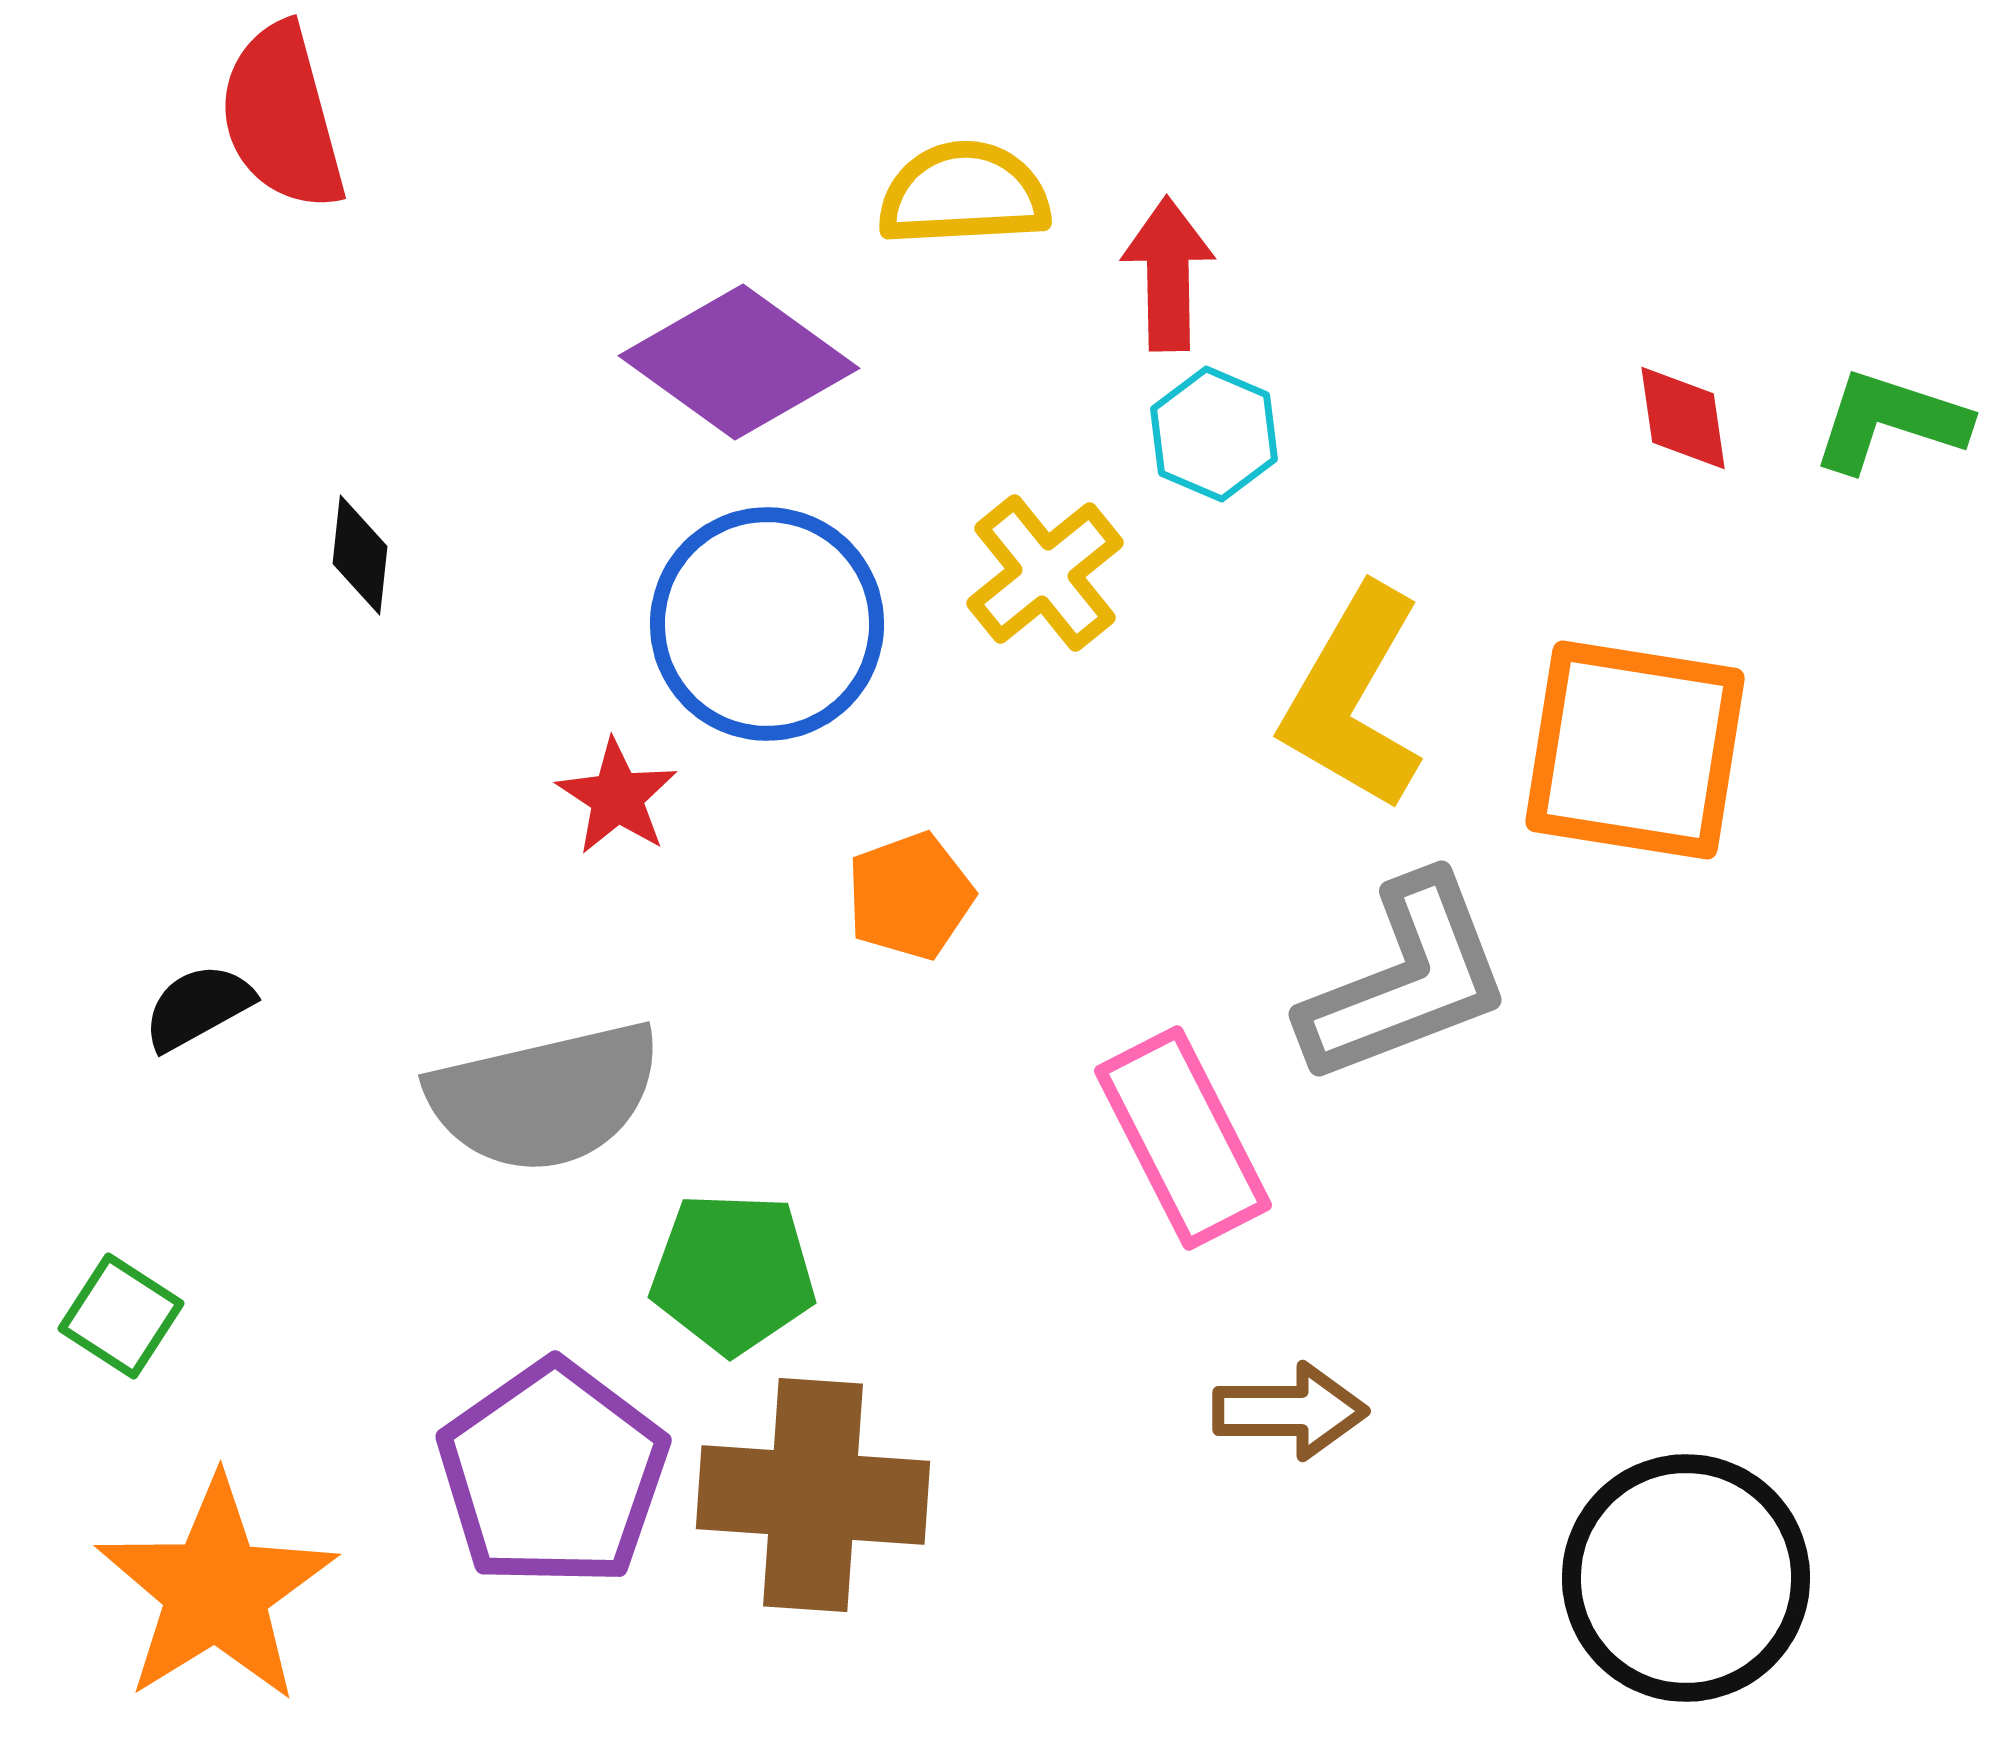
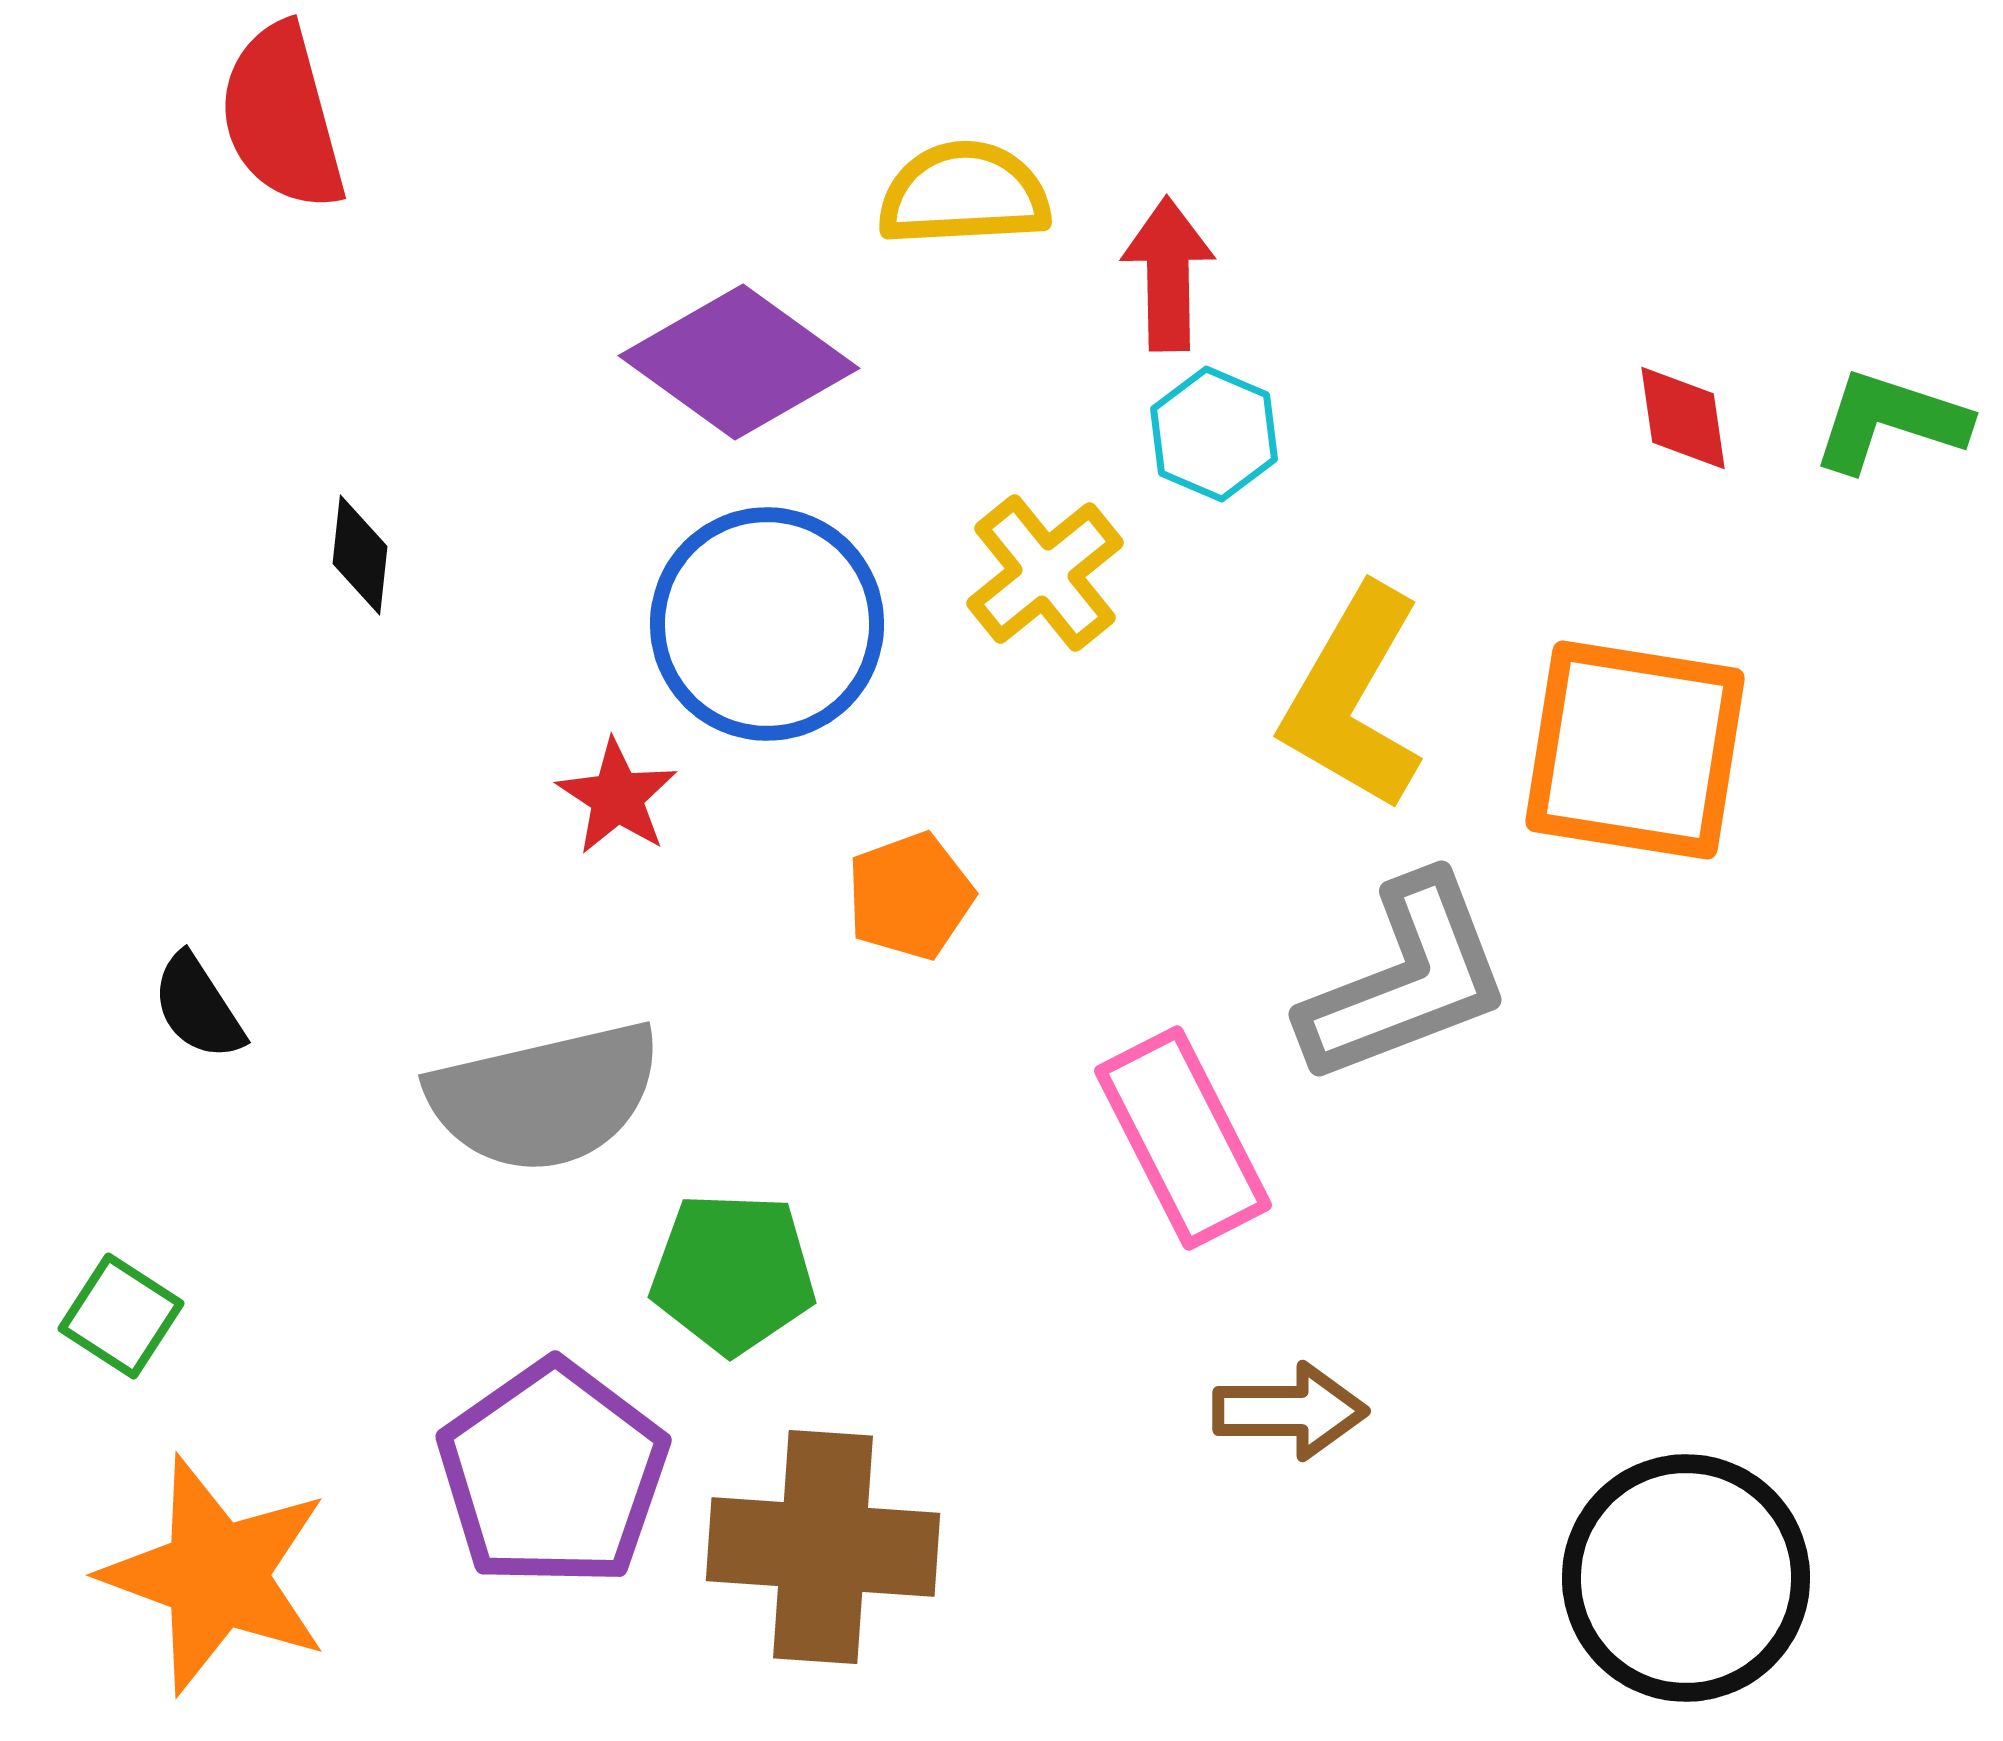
black semicircle: rotated 94 degrees counterclockwise
brown cross: moved 10 px right, 52 px down
orange star: moved 15 px up; rotated 20 degrees counterclockwise
